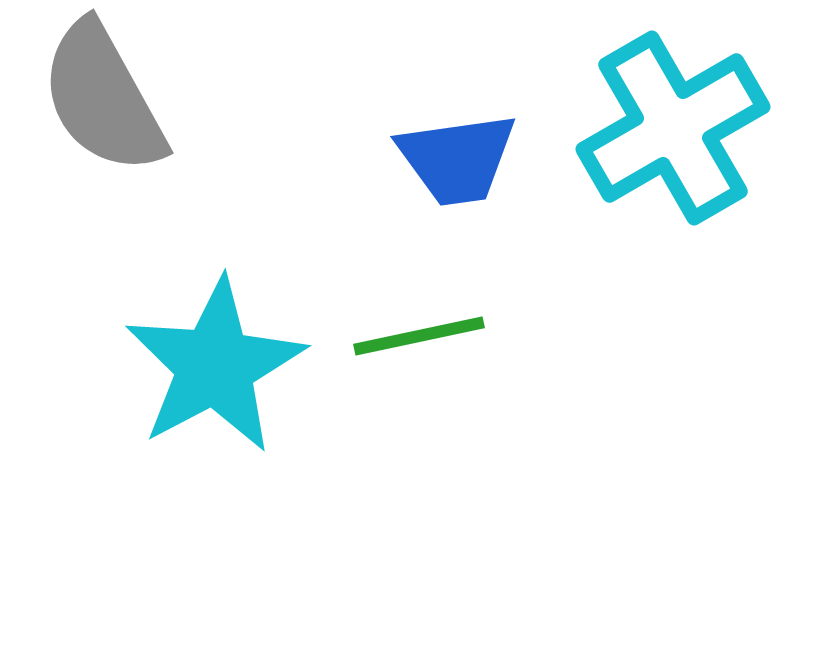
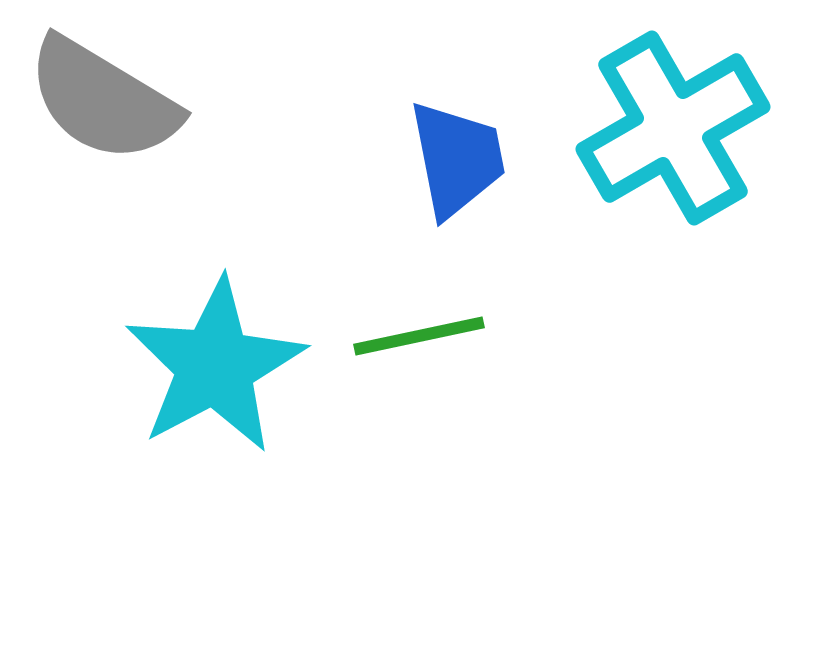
gray semicircle: moved 2 px down; rotated 30 degrees counterclockwise
blue trapezoid: rotated 93 degrees counterclockwise
